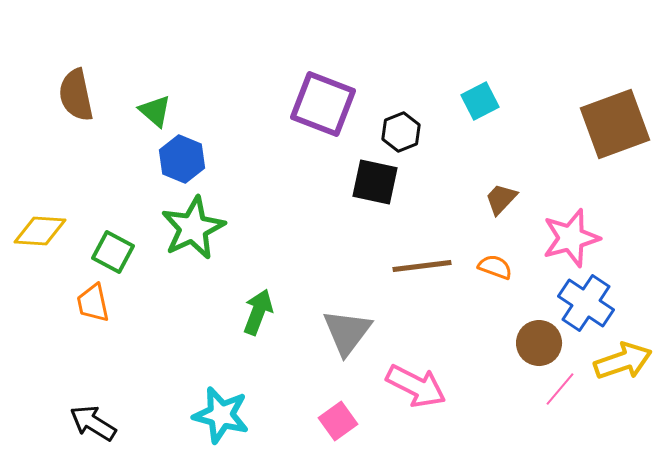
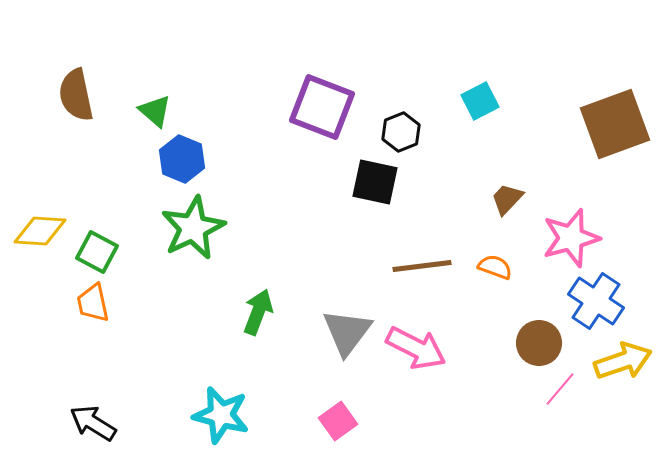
purple square: moved 1 px left, 3 px down
brown trapezoid: moved 6 px right
green square: moved 16 px left
blue cross: moved 10 px right, 2 px up
pink arrow: moved 38 px up
